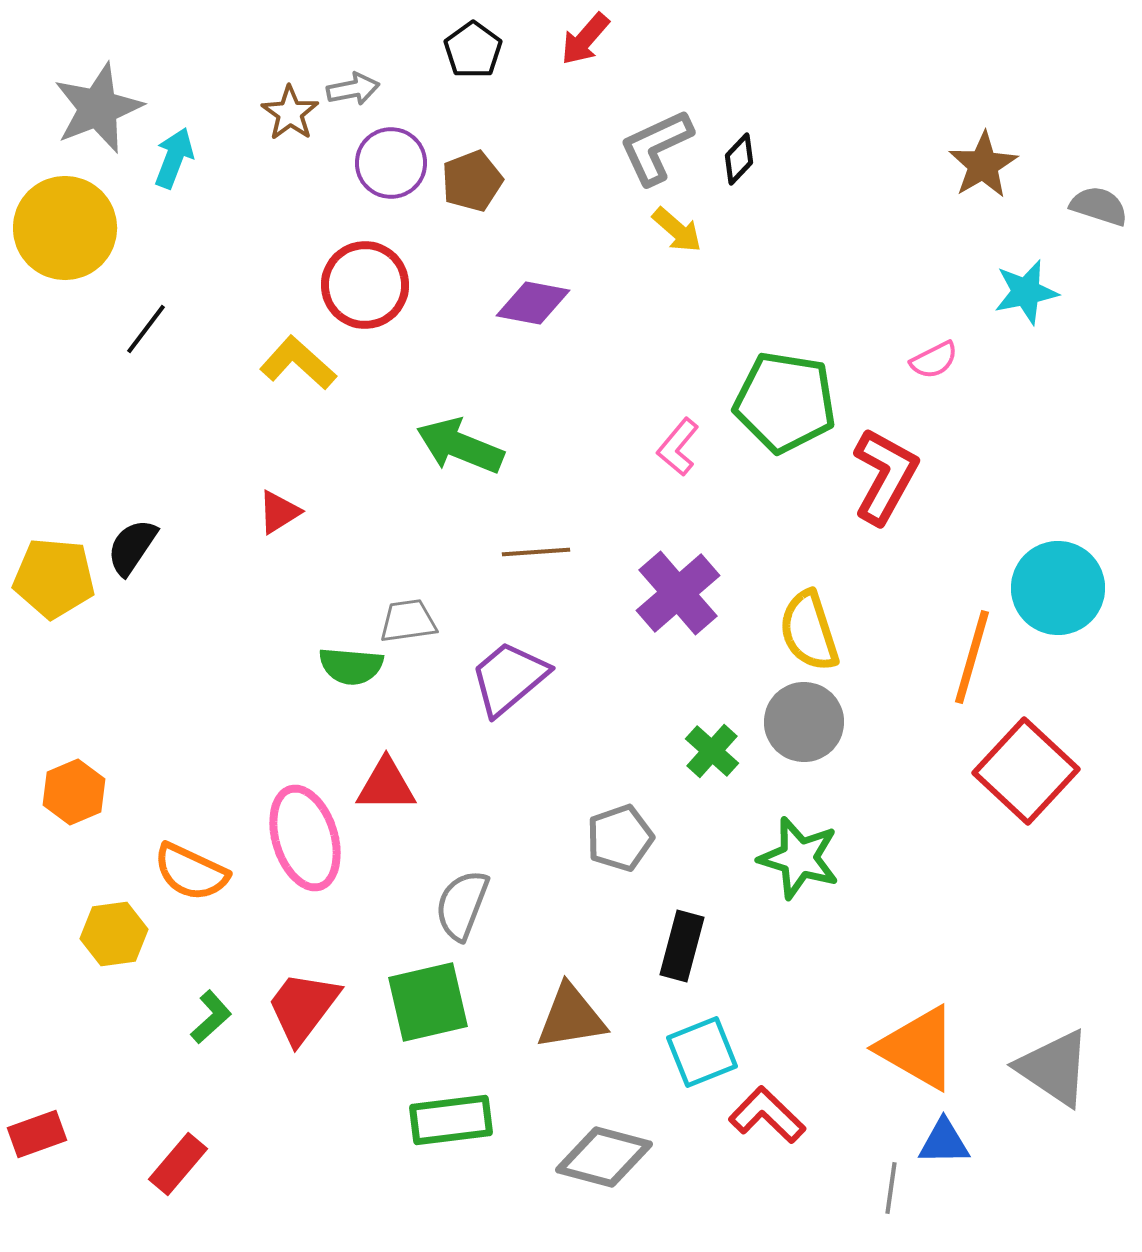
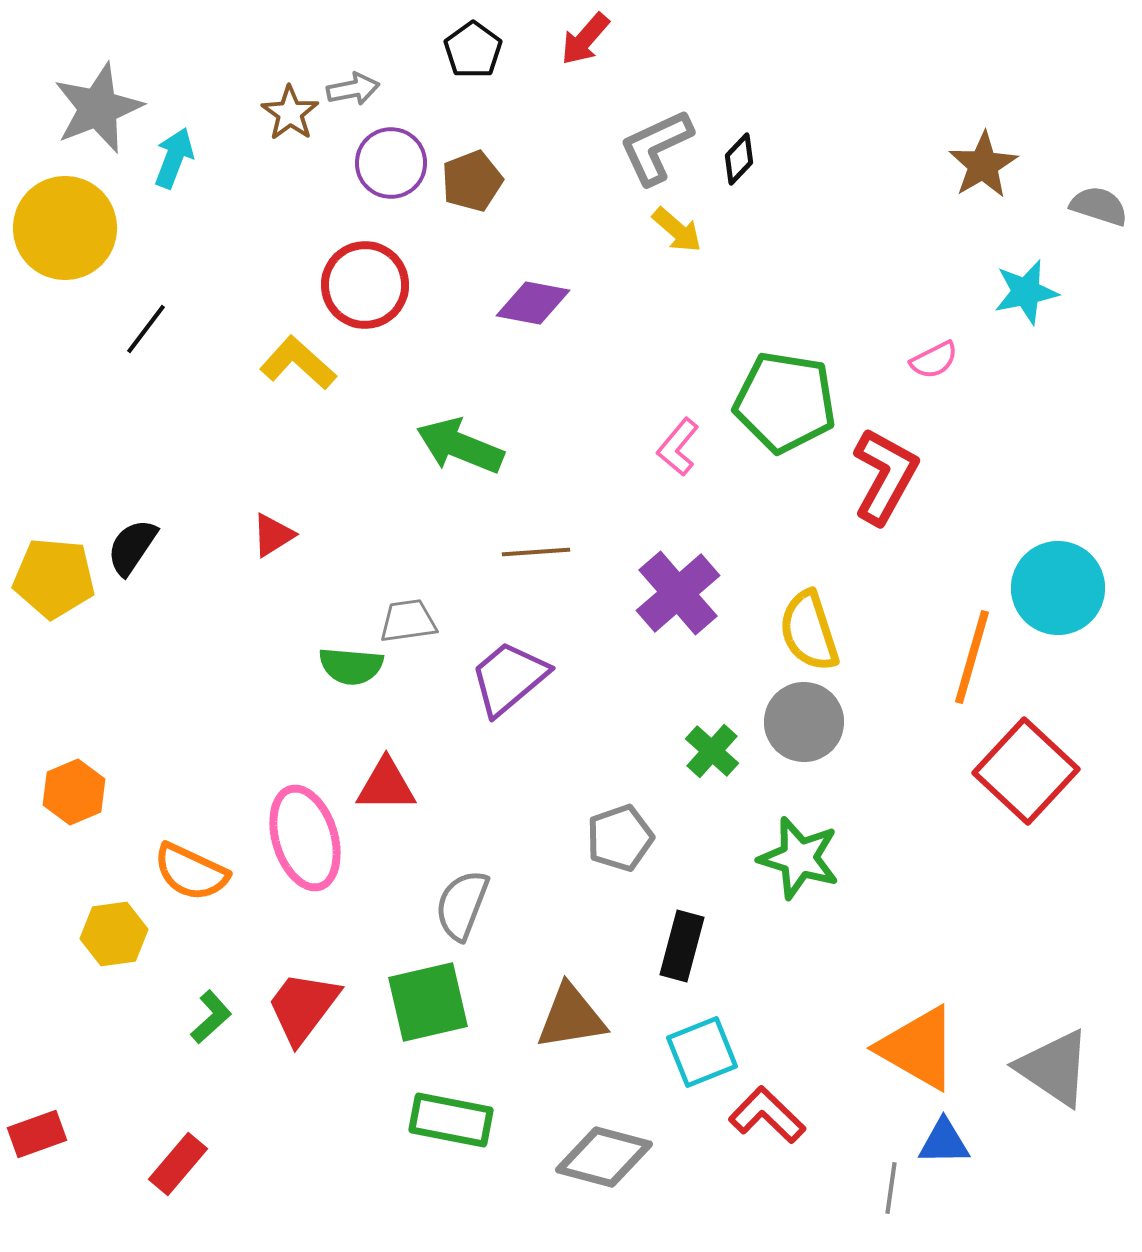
red triangle at (279, 512): moved 6 px left, 23 px down
green rectangle at (451, 1120): rotated 18 degrees clockwise
